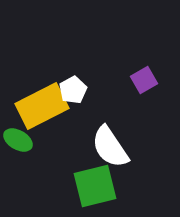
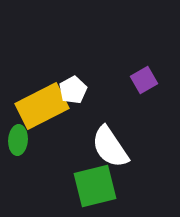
green ellipse: rotated 64 degrees clockwise
